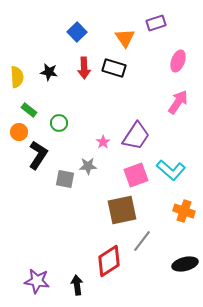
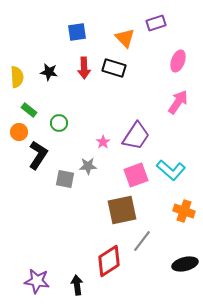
blue square: rotated 36 degrees clockwise
orange triangle: rotated 10 degrees counterclockwise
